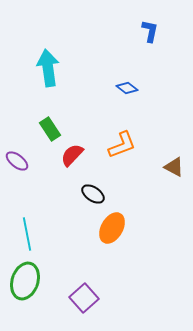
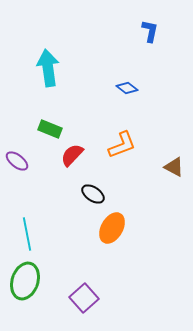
green rectangle: rotated 35 degrees counterclockwise
